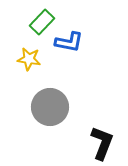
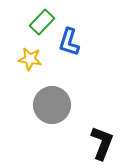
blue L-shape: rotated 96 degrees clockwise
yellow star: moved 1 px right
gray circle: moved 2 px right, 2 px up
